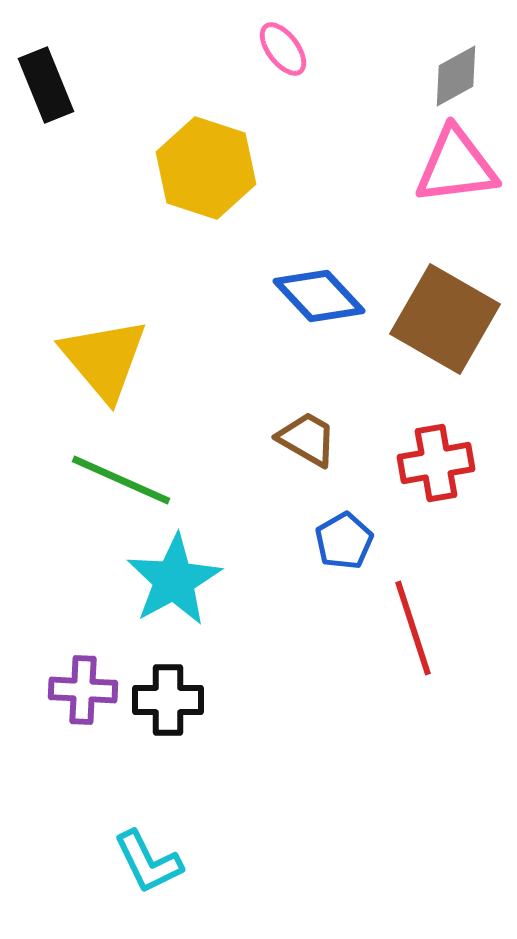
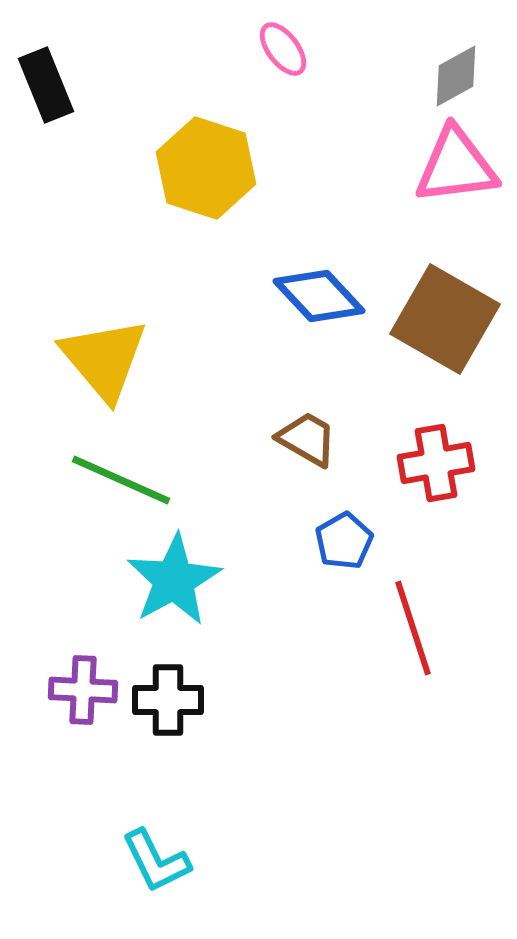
cyan L-shape: moved 8 px right, 1 px up
